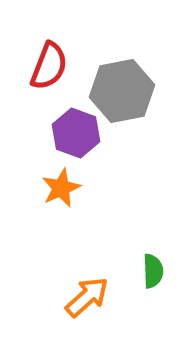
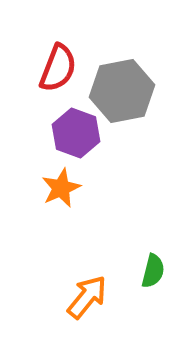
red semicircle: moved 9 px right, 2 px down
green semicircle: rotated 16 degrees clockwise
orange arrow: rotated 9 degrees counterclockwise
